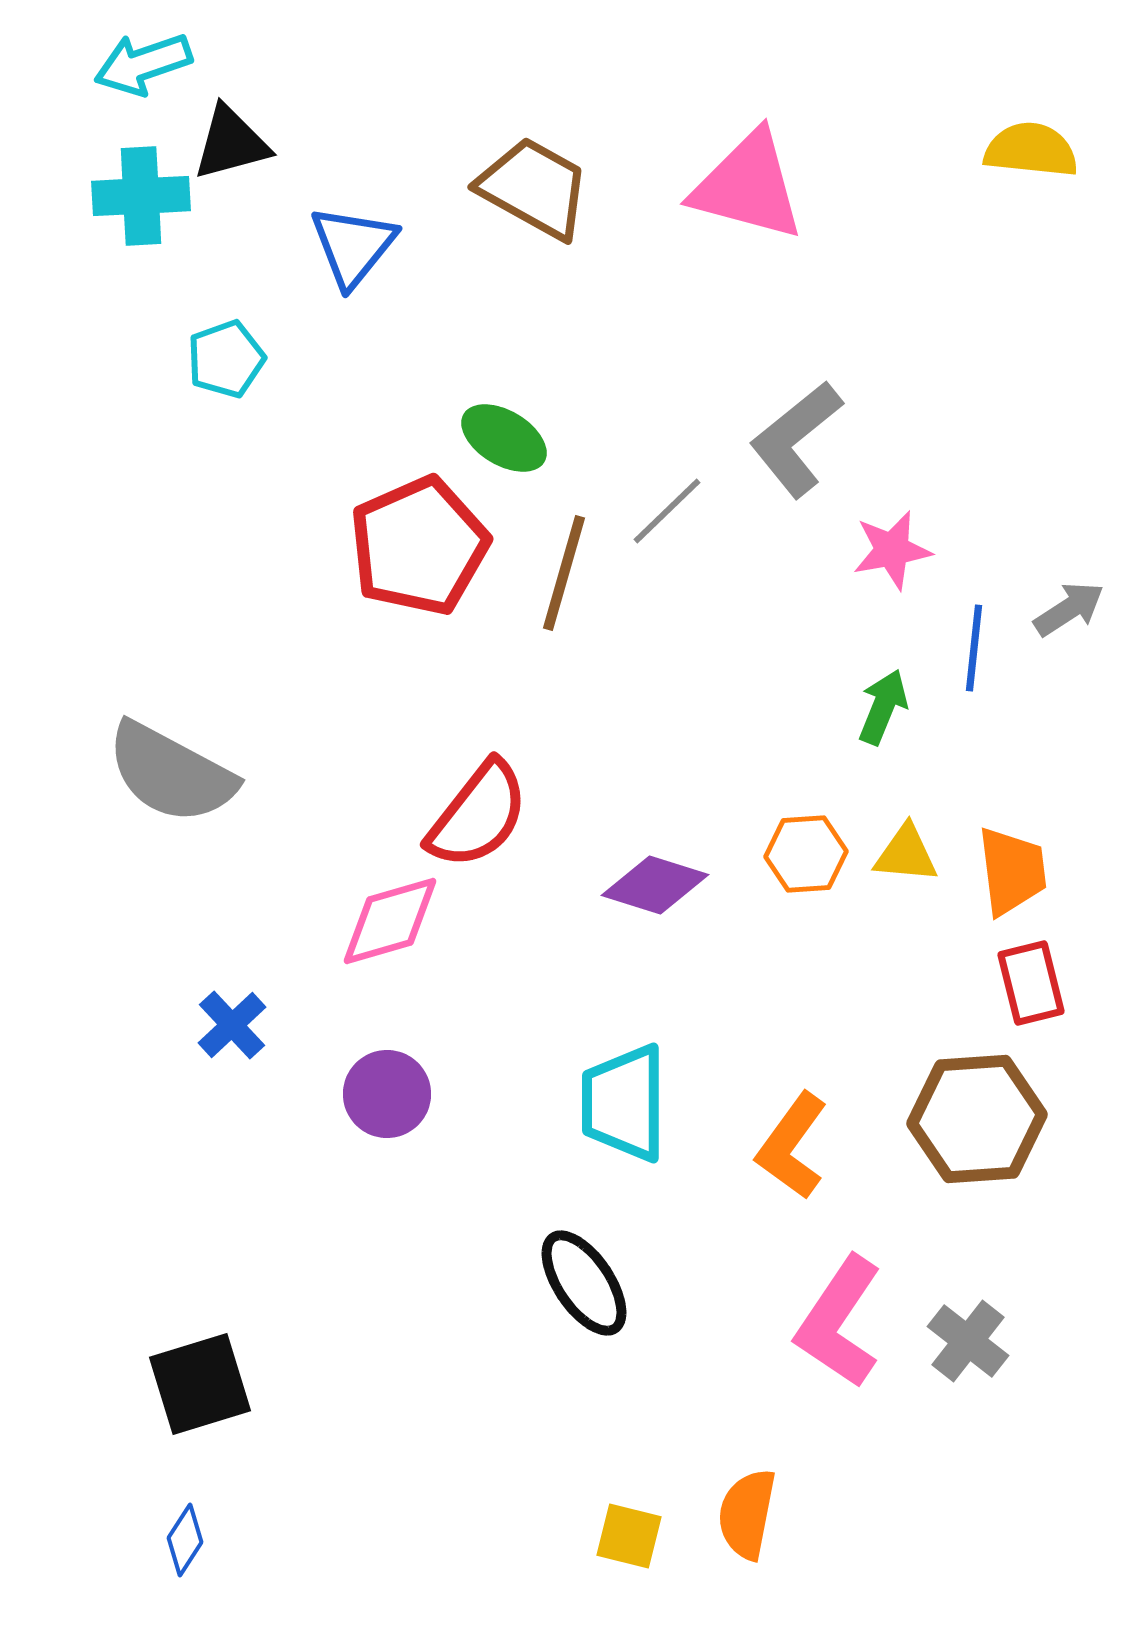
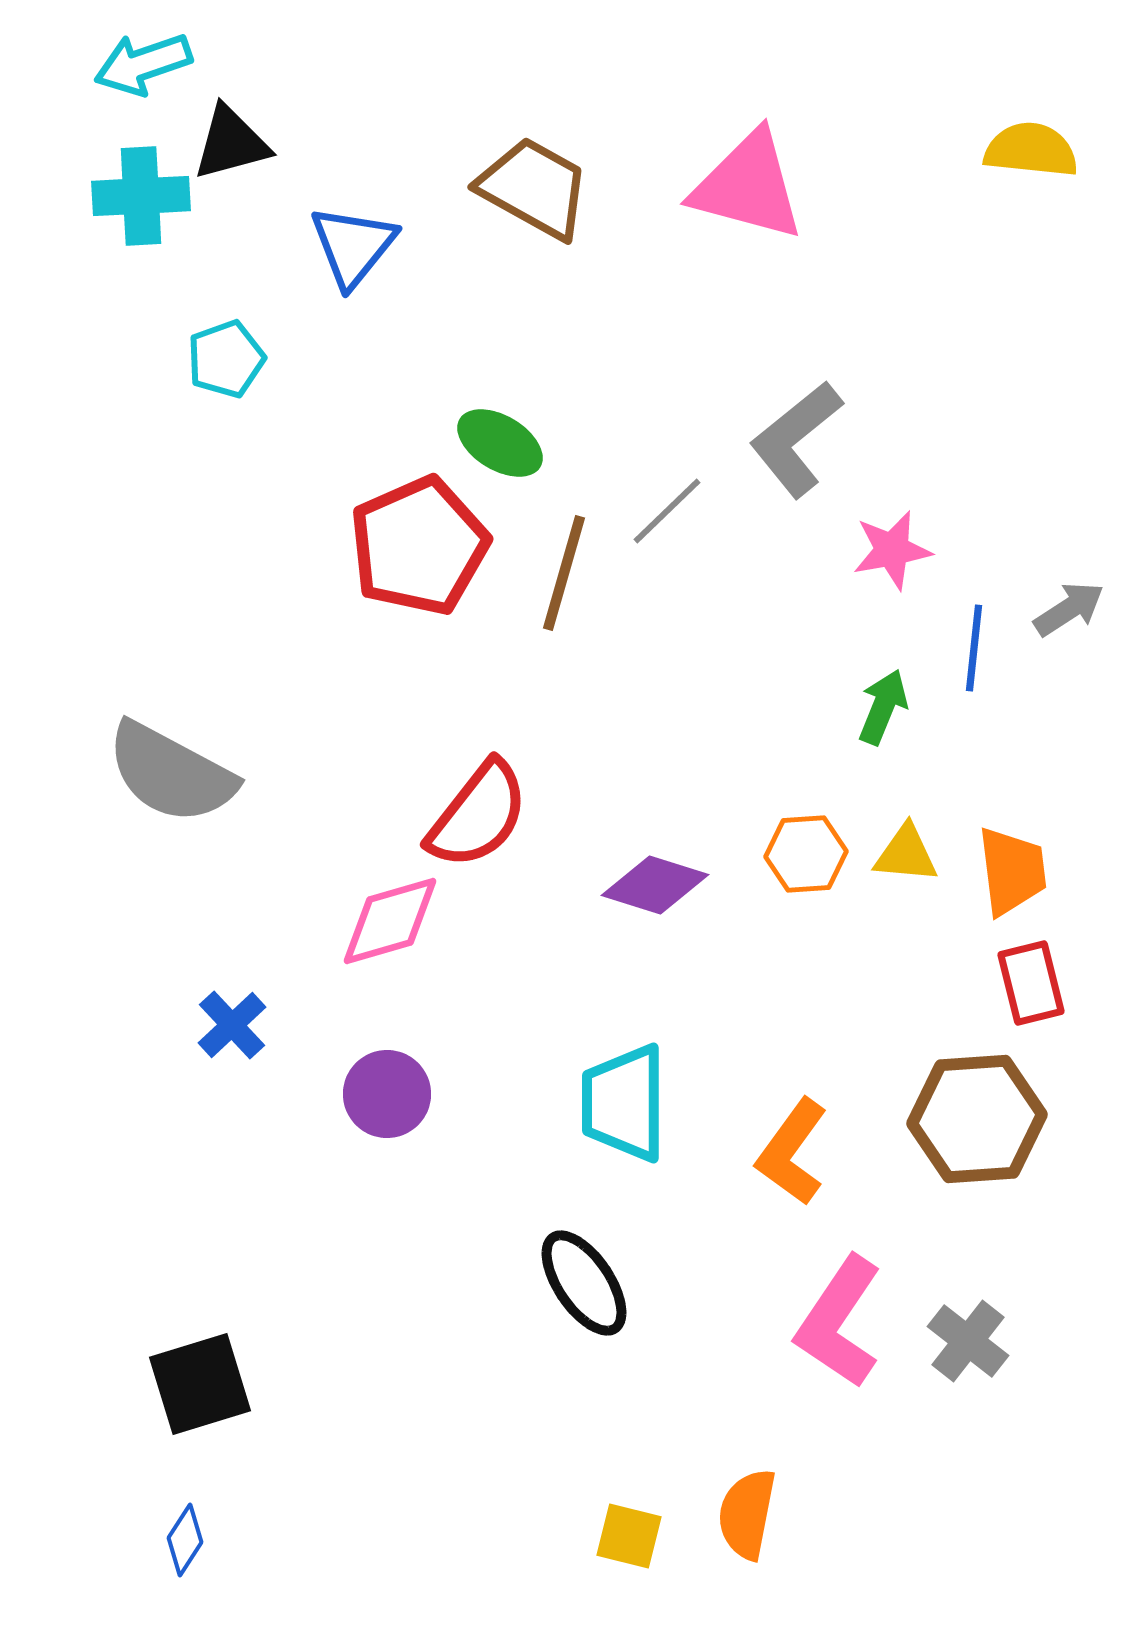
green ellipse: moved 4 px left, 5 px down
orange L-shape: moved 6 px down
